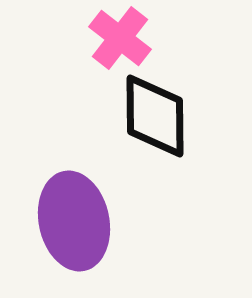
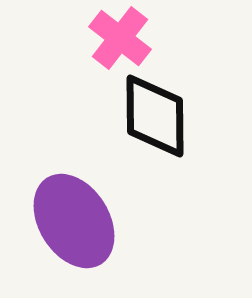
purple ellipse: rotated 20 degrees counterclockwise
